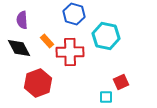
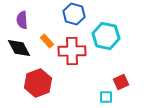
red cross: moved 2 px right, 1 px up
